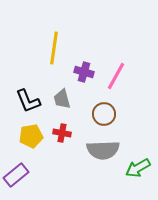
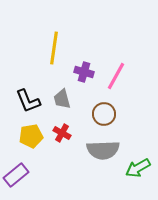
red cross: rotated 18 degrees clockwise
